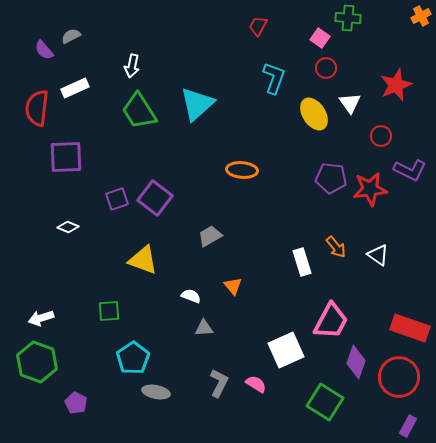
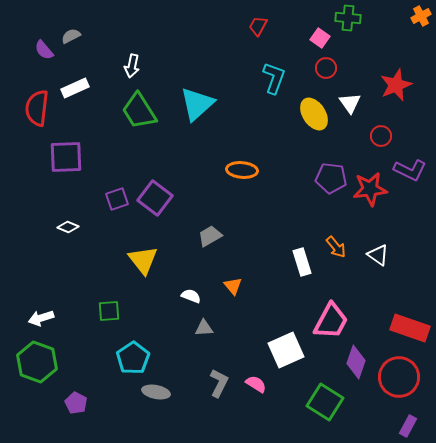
yellow triangle at (143, 260): rotated 32 degrees clockwise
